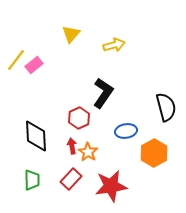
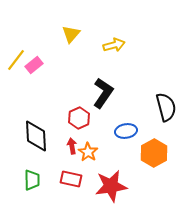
red rectangle: rotated 60 degrees clockwise
